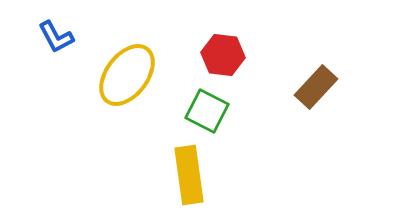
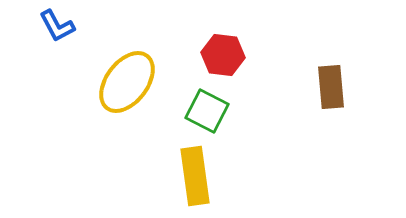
blue L-shape: moved 1 px right, 11 px up
yellow ellipse: moved 7 px down
brown rectangle: moved 15 px right; rotated 48 degrees counterclockwise
yellow rectangle: moved 6 px right, 1 px down
